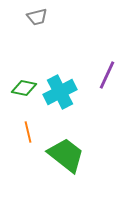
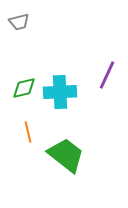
gray trapezoid: moved 18 px left, 5 px down
green diamond: rotated 25 degrees counterclockwise
cyan cross: rotated 24 degrees clockwise
